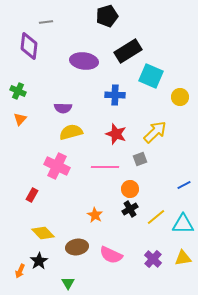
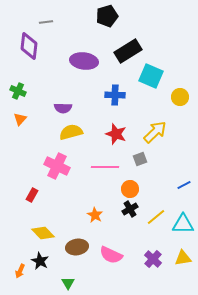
black star: moved 1 px right; rotated 12 degrees counterclockwise
